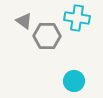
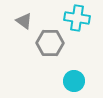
gray hexagon: moved 3 px right, 7 px down
